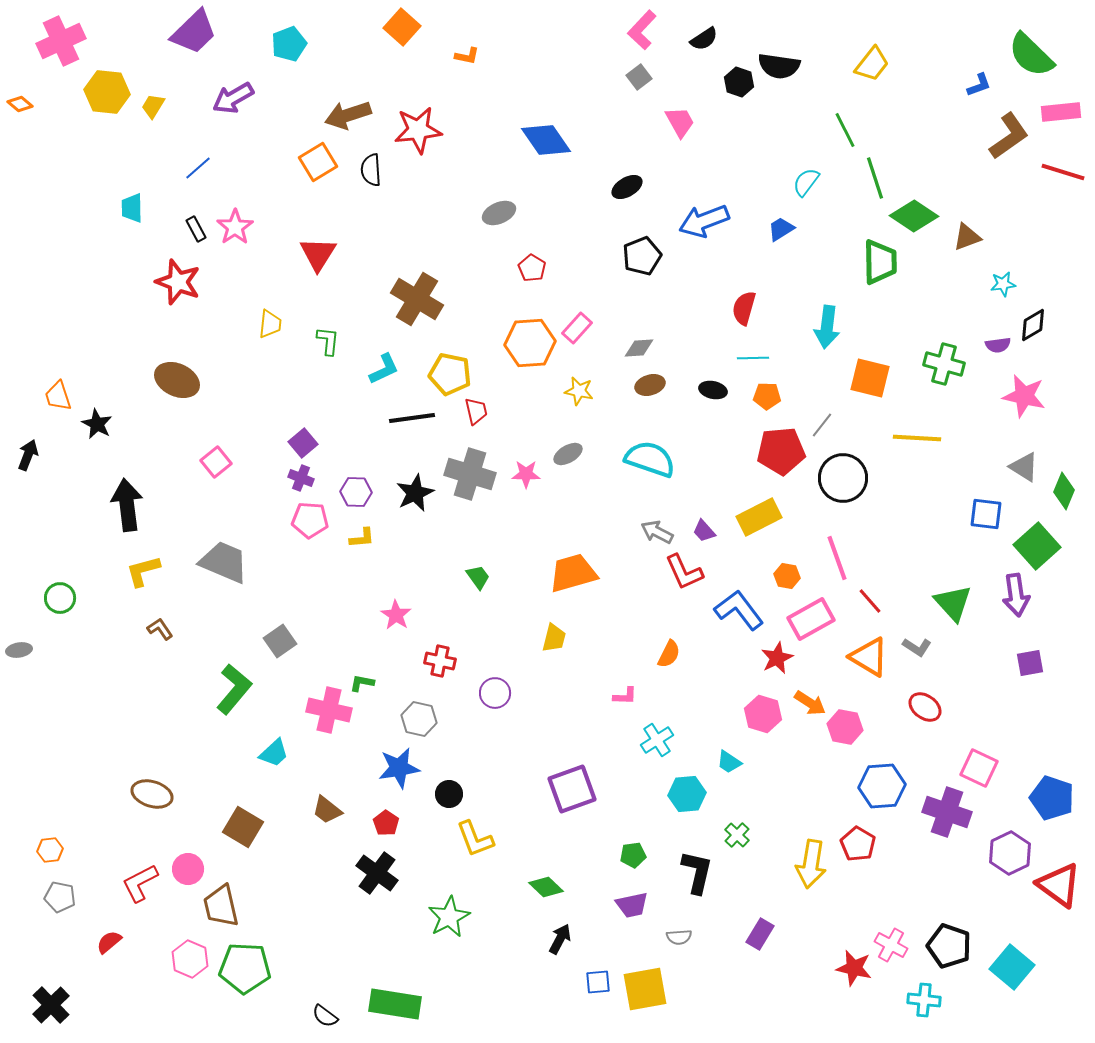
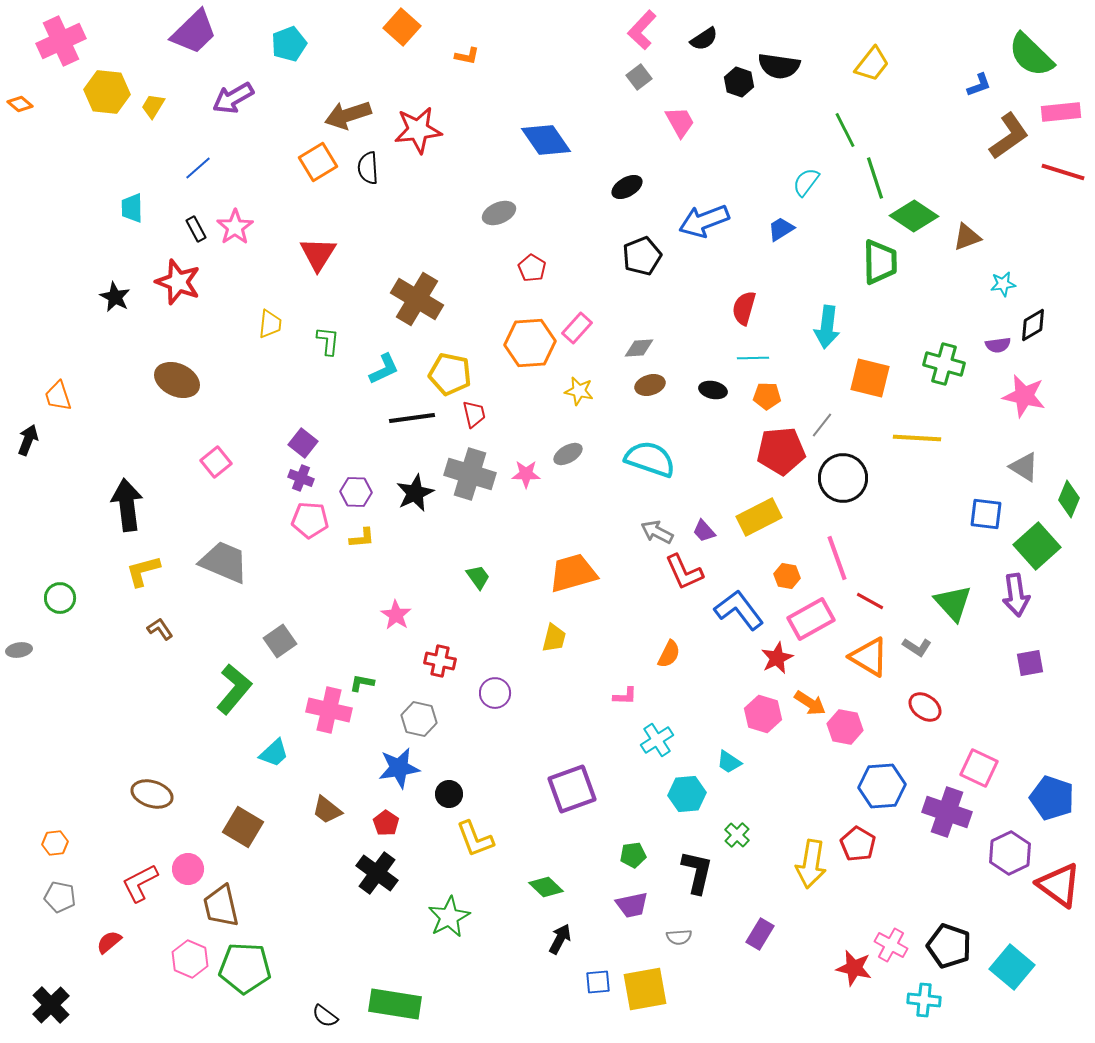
black semicircle at (371, 170): moved 3 px left, 2 px up
red trapezoid at (476, 411): moved 2 px left, 3 px down
black star at (97, 424): moved 18 px right, 127 px up
purple square at (303, 443): rotated 12 degrees counterclockwise
black arrow at (28, 455): moved 15 px up
green diamond at (1064, 491): moved 5 px right, 8 px down
red line at (870, 601): rotated 20 degrees counterclockwise
orange hexagon at (50, 850): moved 5 px right, 7 px up
